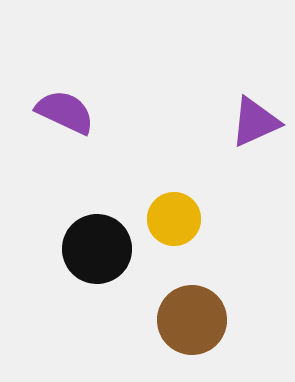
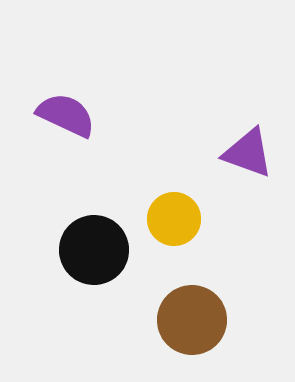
purple semicircle: moved 1 px right, 3 px down
purple triangle: moved 7 px left, 31 px down; rotated 44 degrees clockwise
black circle: moved 3 px left, 1 px down
